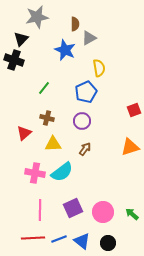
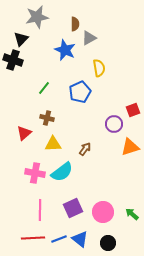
black cross: moved 1 px left
blue pentagon: moved 6 px left
red square: moved 1 px left
purple circle: moved 32 px right, 3 px down
blue triangle: moved 2 px left, 2 px up
